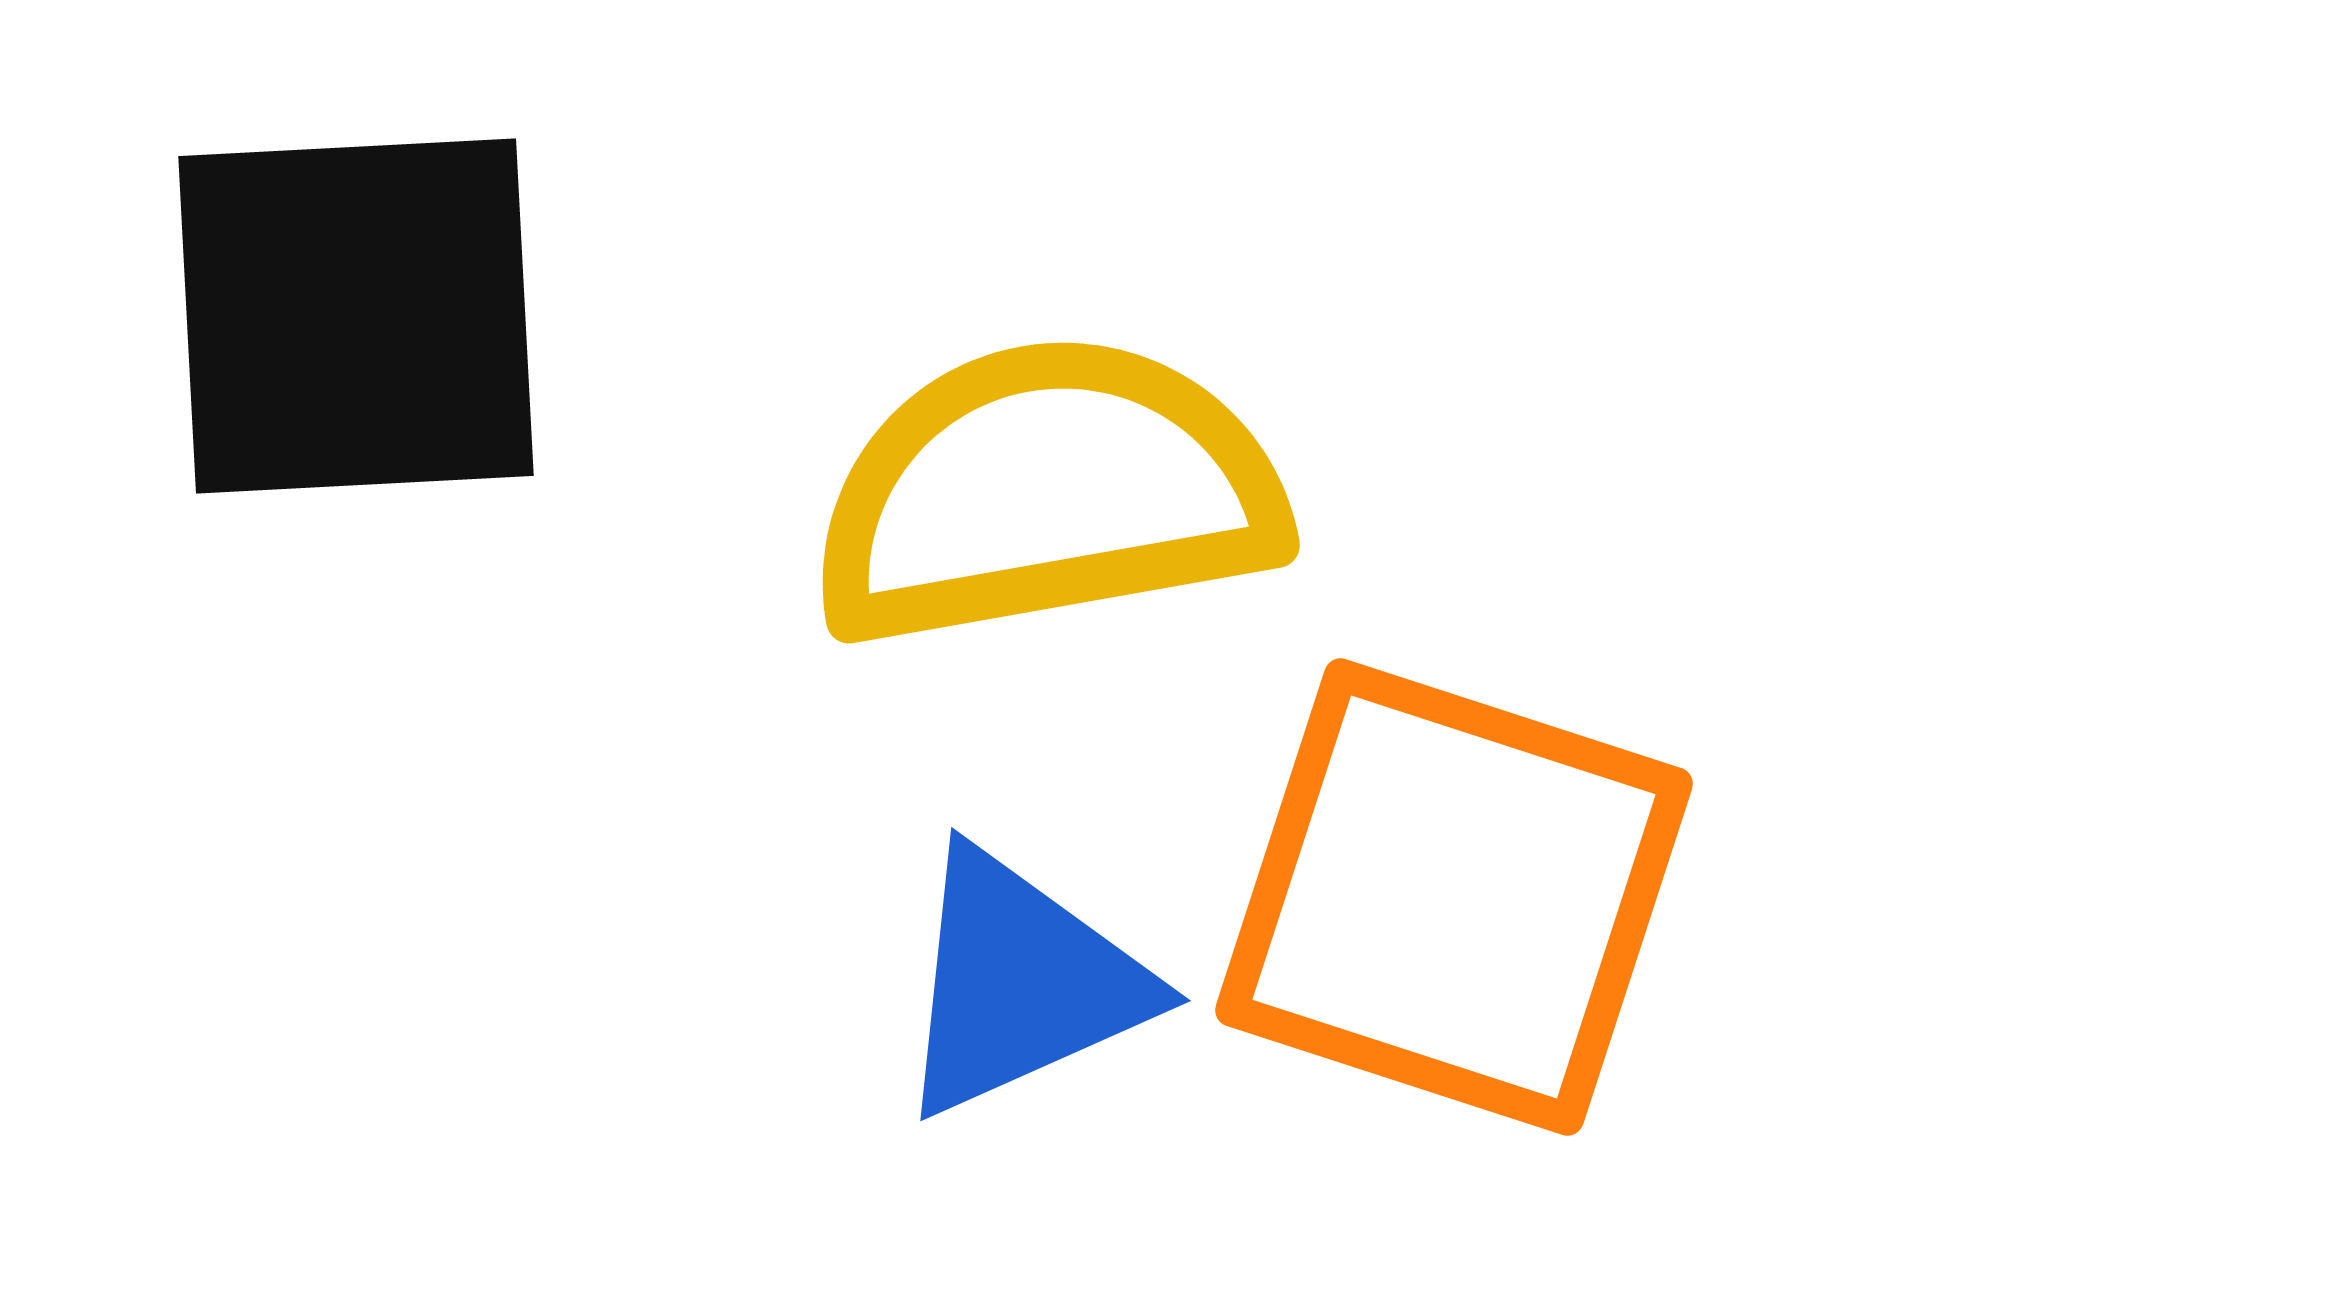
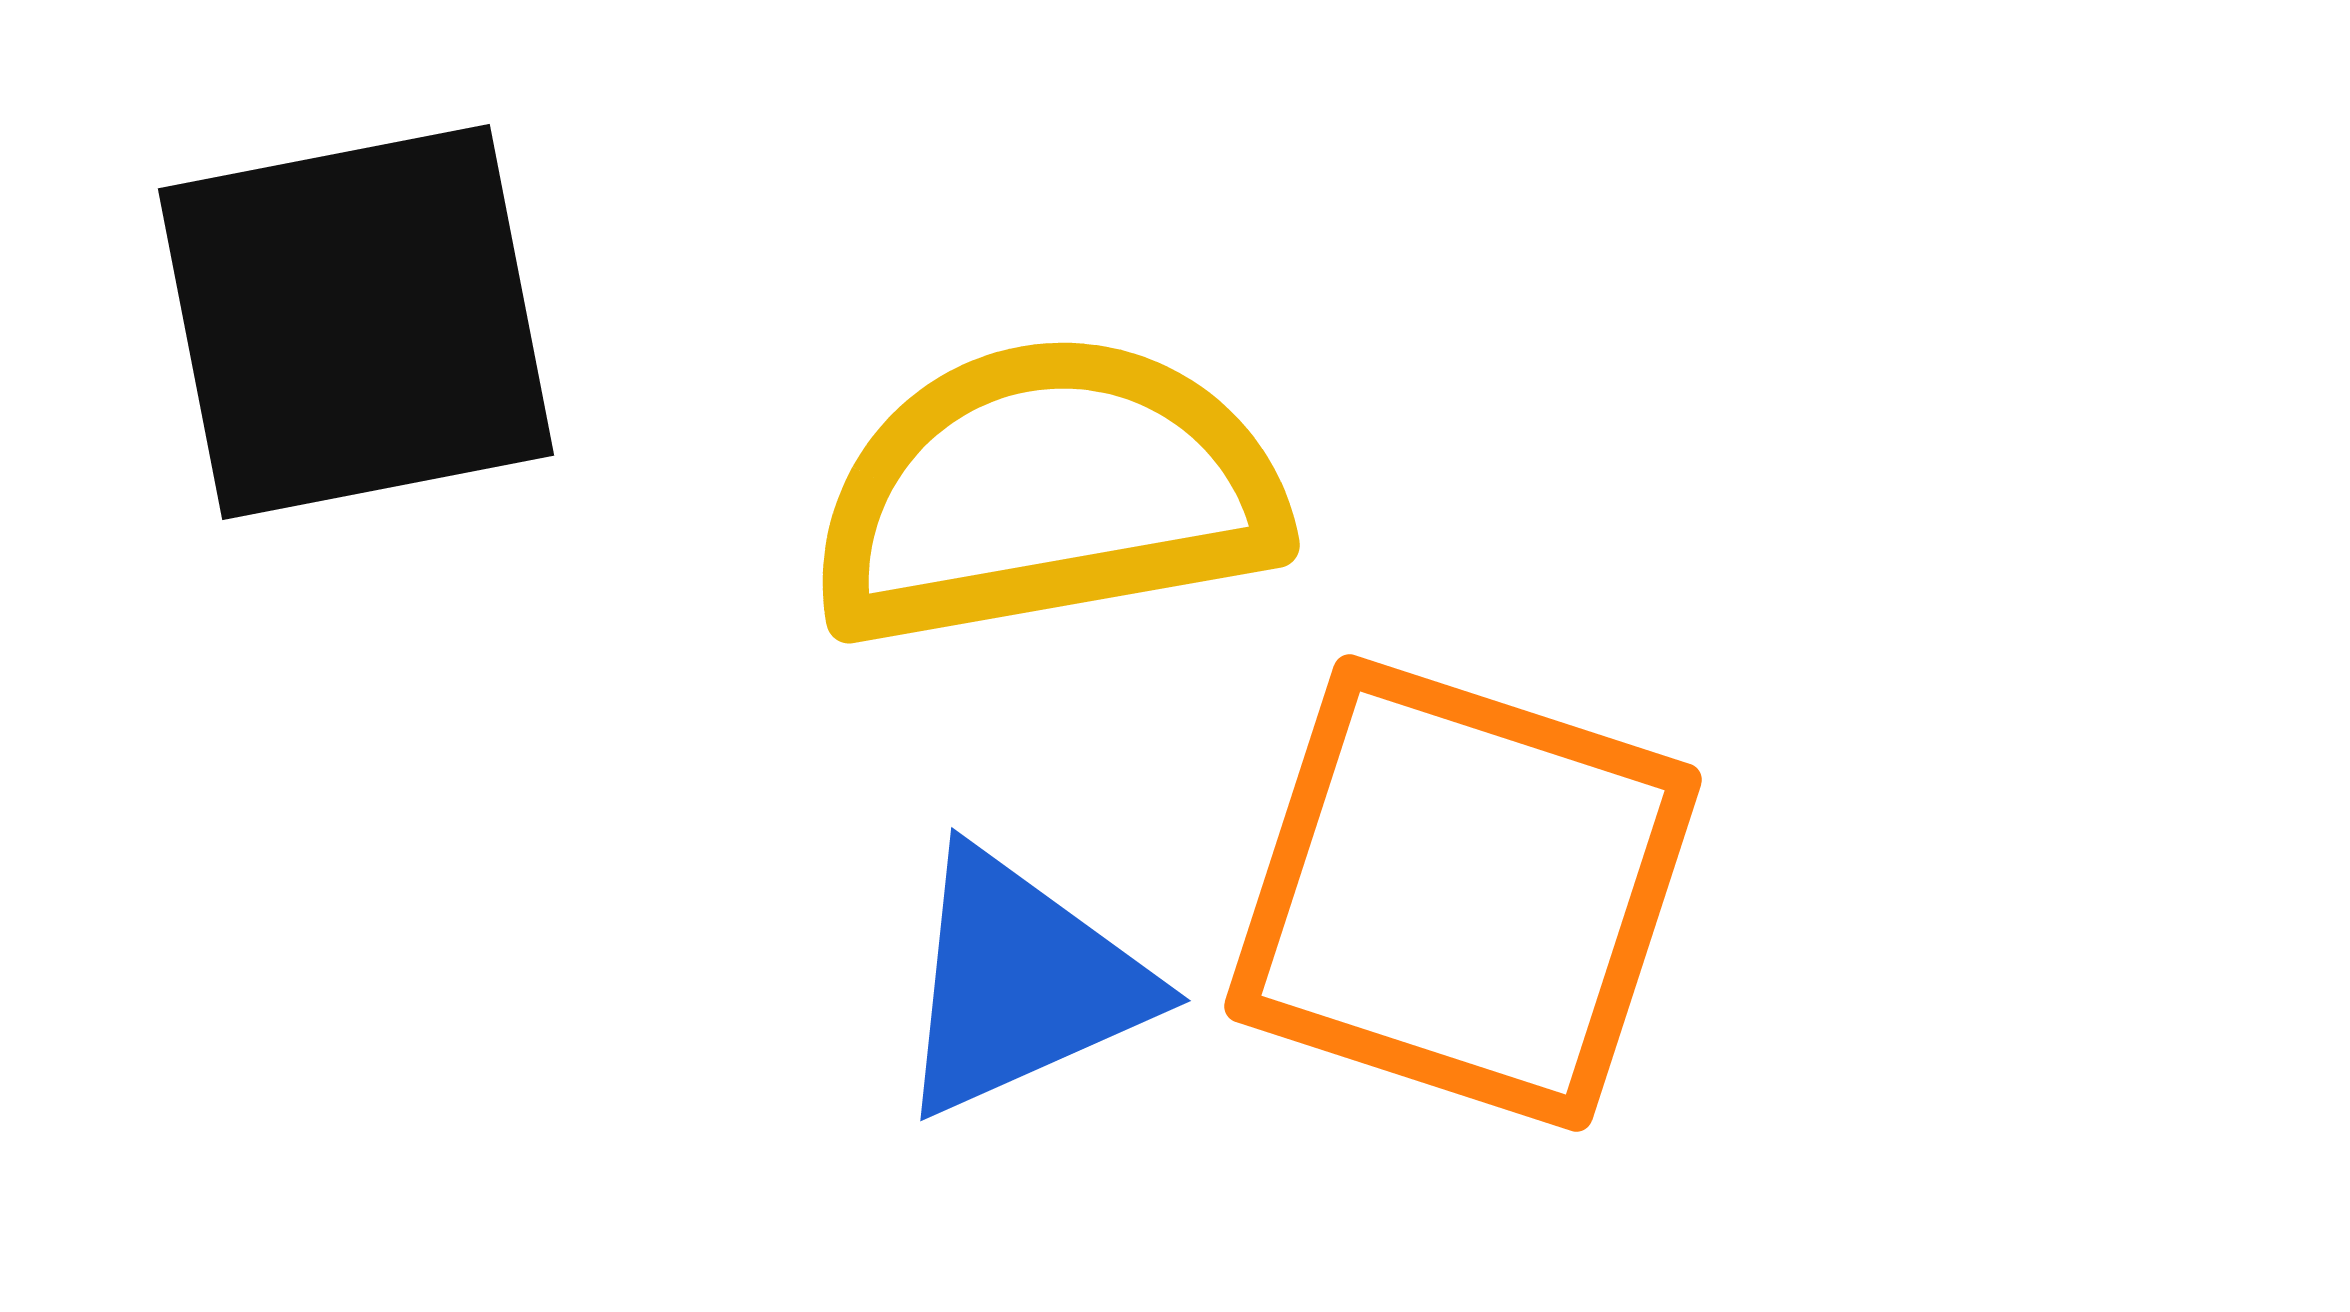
black square: moved 6 px down; rotated 8 degrees counterclockwise
orange square: moved 9 px right, 4 px up
